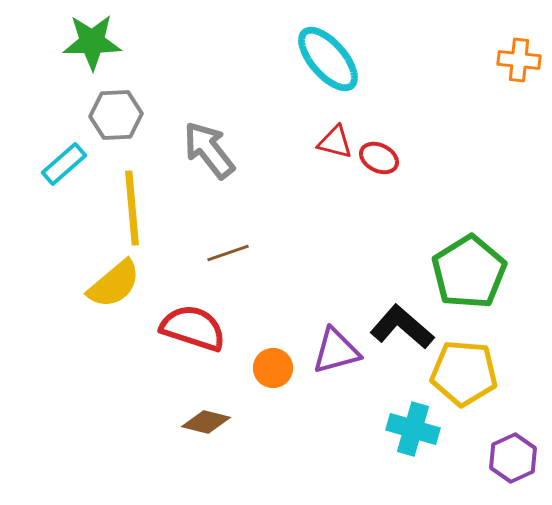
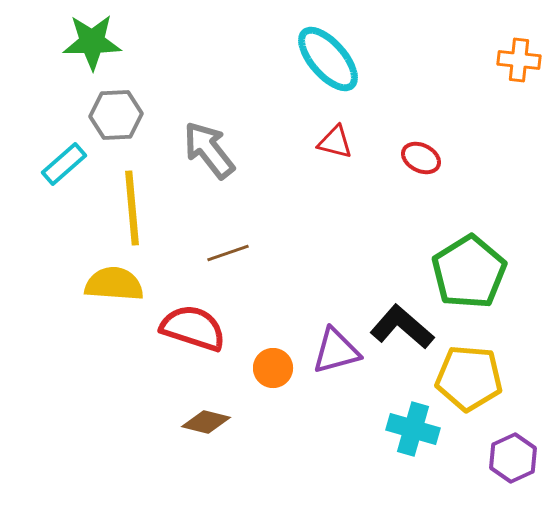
red ellipse: moved 42 px right
yellow semicircle: rotated 136 degrees counterclockwise
yellow pentagon: moved 5 px right, 5 px down
